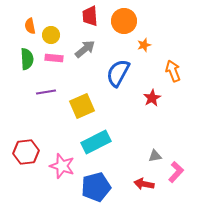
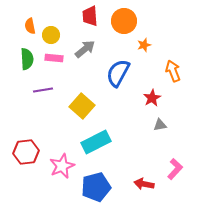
purple line: moved 3 px left, 2 px up
yellow square: rotated 25 degrees counterclockwise
gray triangle: moved 5 px right, 31 px up
pink star: rotated 30 degrees clockwise
pink L-shape: moved 1 px left, 3 px up
